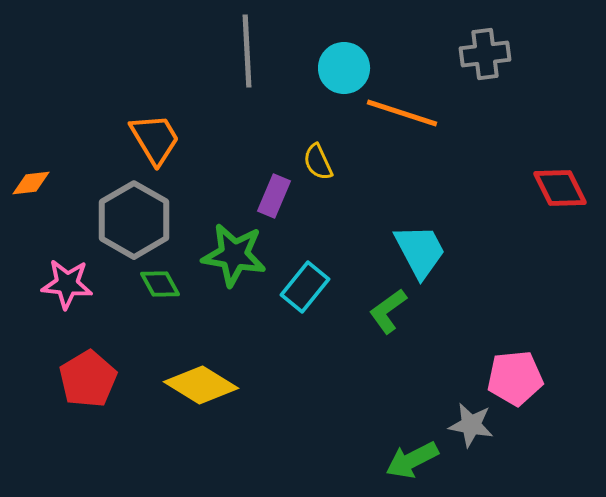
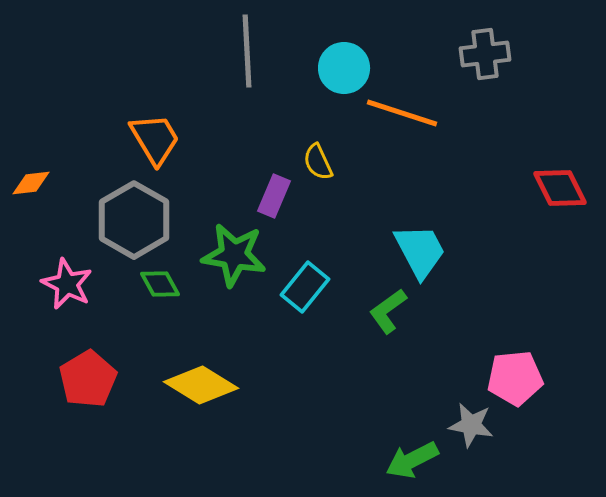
pink star: rotated 21 degrees clockwise
